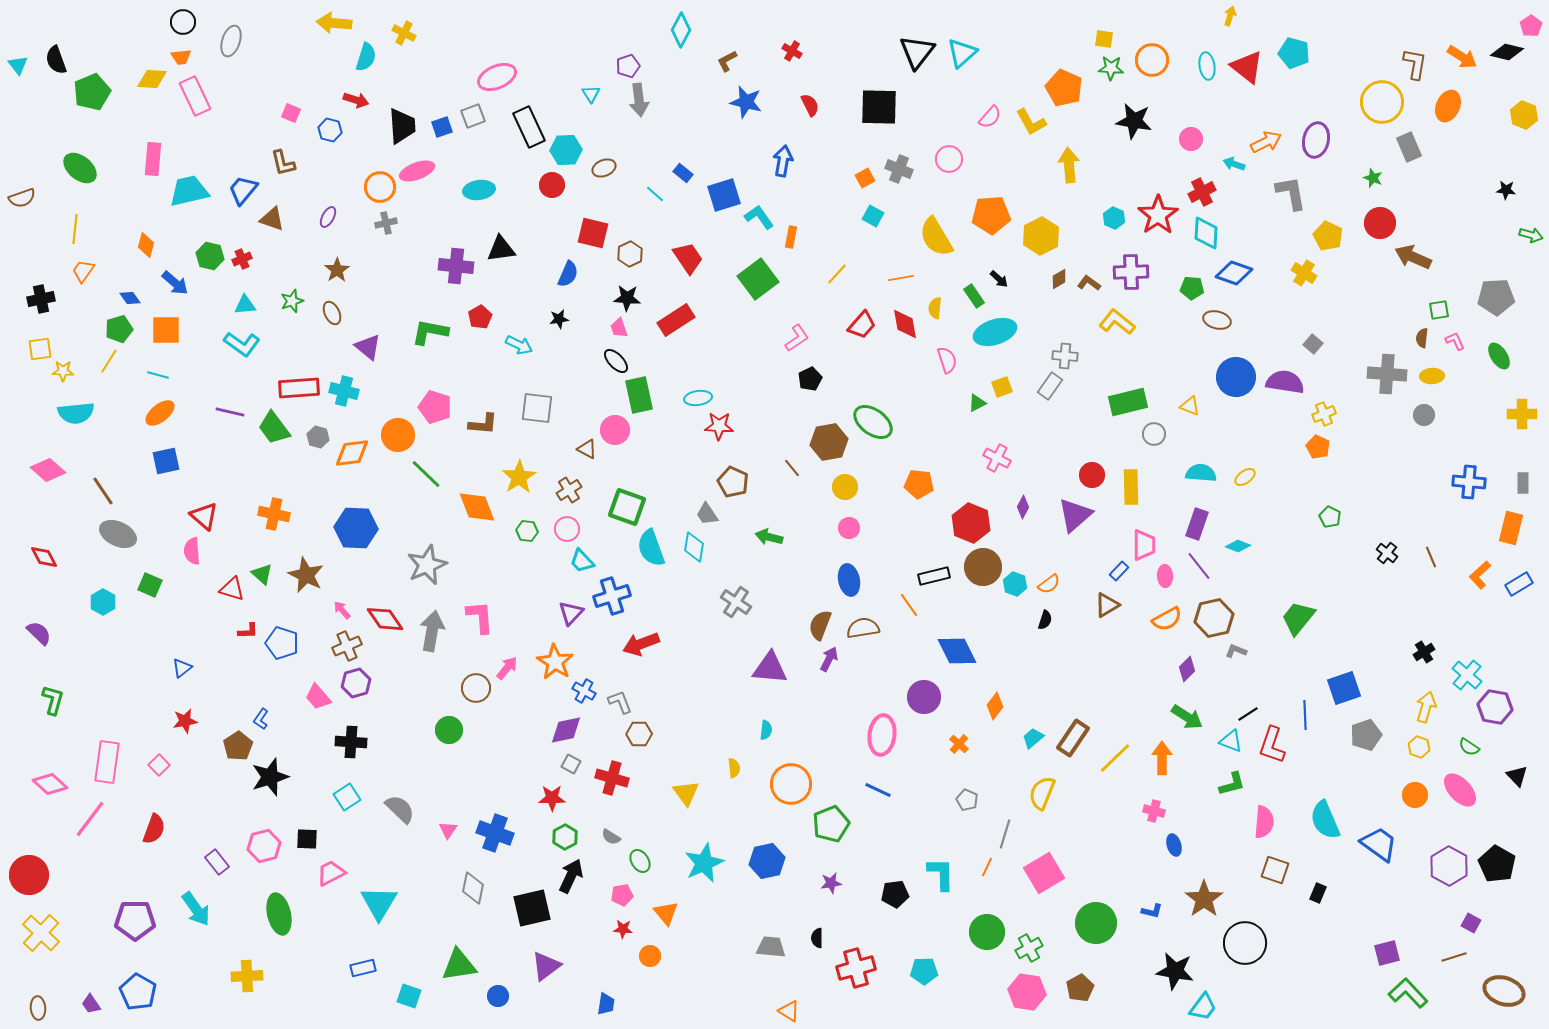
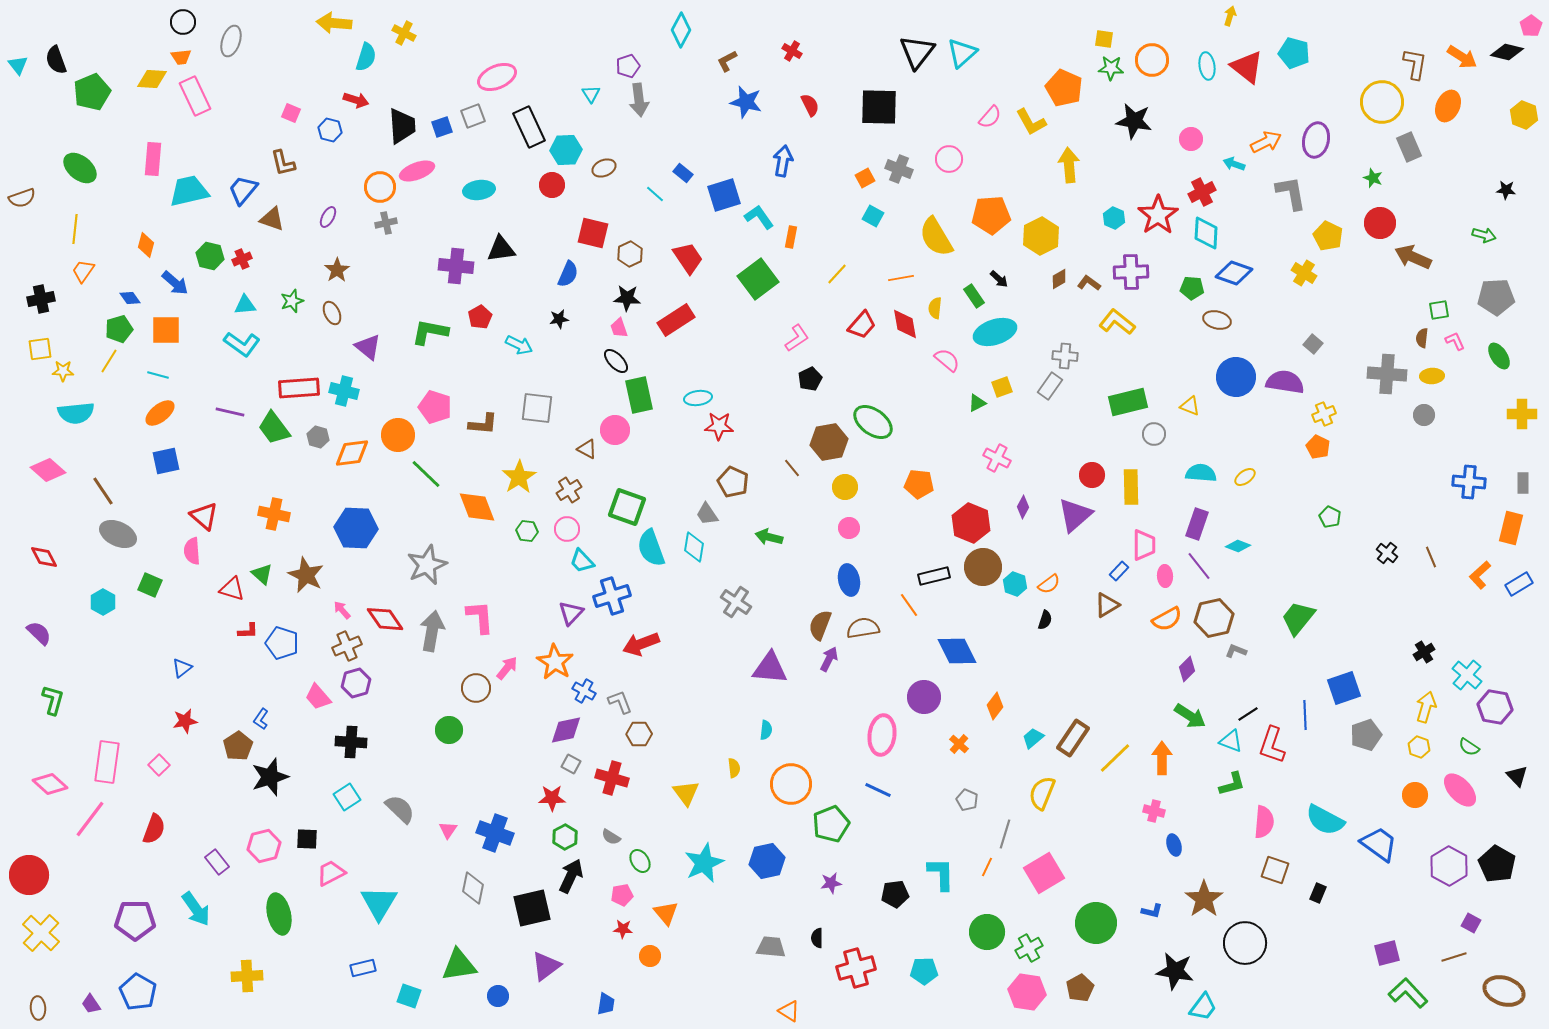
green arrow at (1531, 235): moved 47 px left
pink semicircle at (947, 360): rotated 32 degrees counterclockwise
green arrow at (1187, 717): moved 3 px right, 1 px up
cyan semicircle at (1325, 820): rotated 39 degrees counterclockwise
